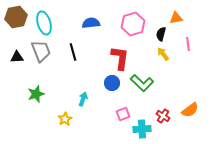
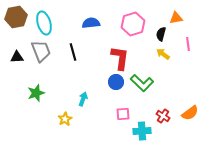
yellow arrow: rotated 16 degrees counterclockwise
blue circle: moved 4 px right, 1 px up
green star: moved 1 px up
orange semicircle: moved 3 px down
pink square: rotated 16 degrees clockwise
cyan cross: moved 2 px down
